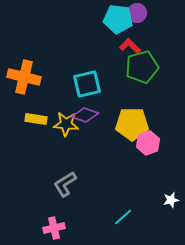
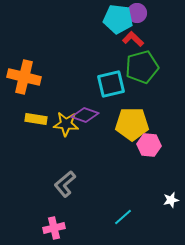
red L-shape: moved 3 px right, 7 px up
cyan square: moved 24 px right
pink hexagon: moved 1 px right, 2 px down; rotated 25 degrees clockwise
gray L-shape: rotated 8 degrees counterclockwise
